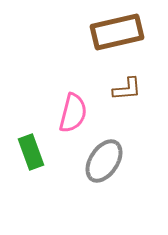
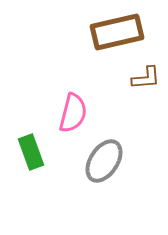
brown L-shape: moved 19 px right, 11 px up
